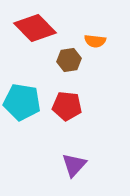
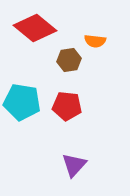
red diamond: rotated 6 degrees counterclockwise
